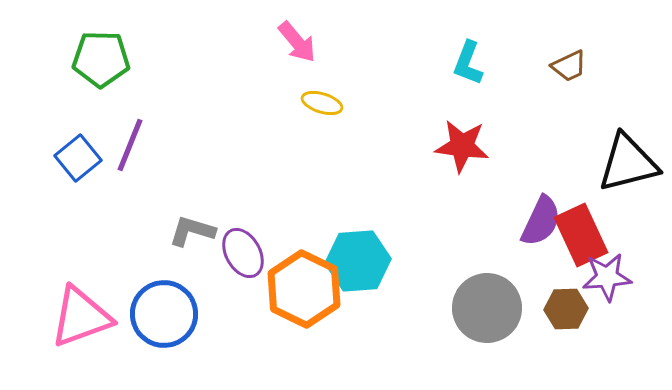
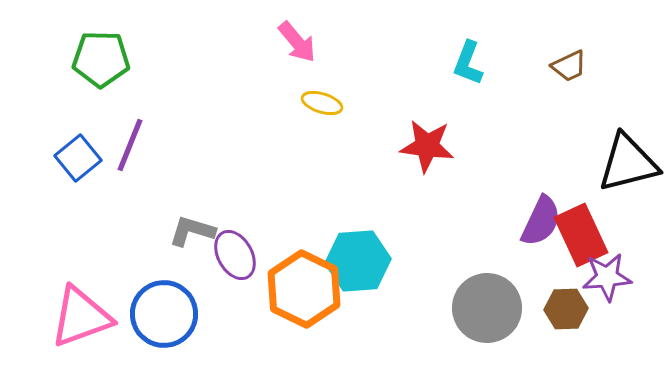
red star: moved 35 px left
purple ellipse: moved 8 px left, 2 px down
